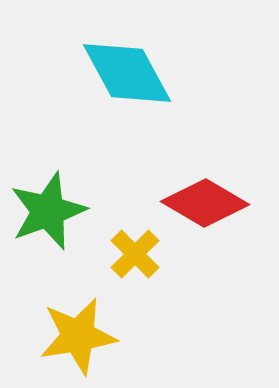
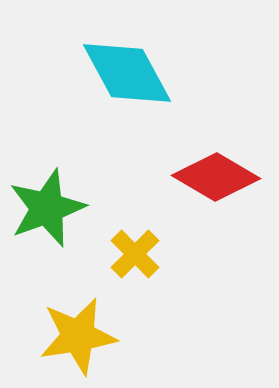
red diamond: moved 11 px right, 26 px up
green star: moved 1 px left, 3 px up
